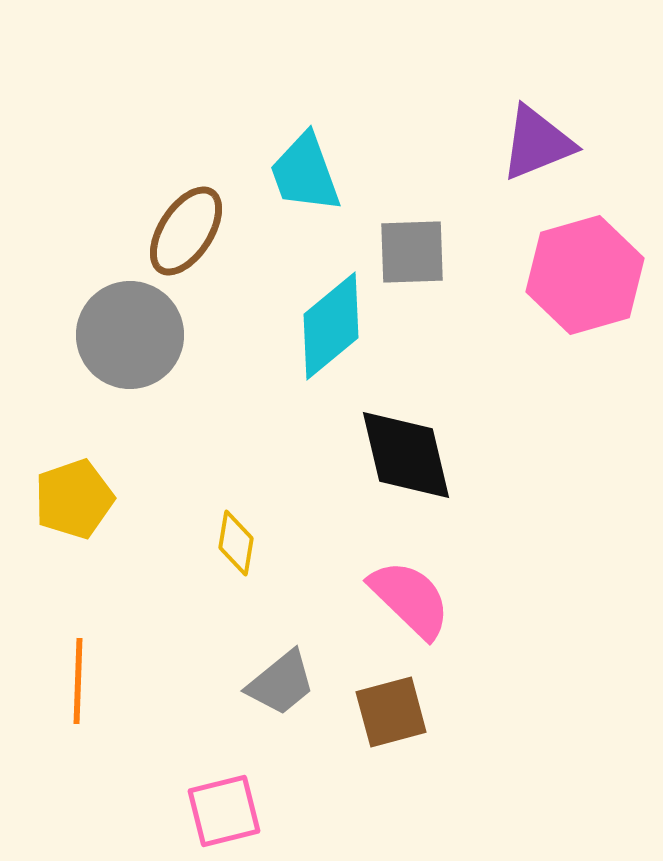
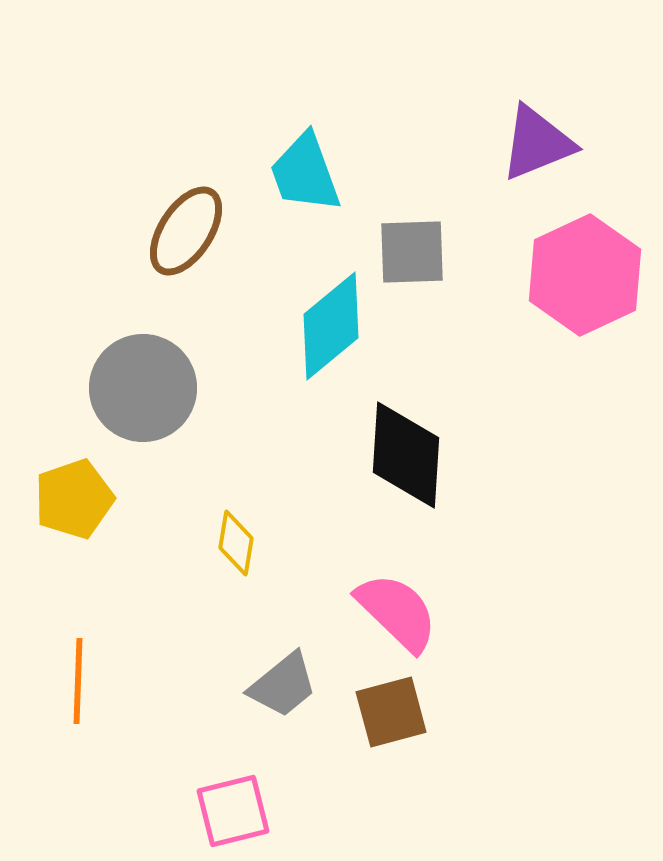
pink hexagon: rotated 9 degrees counterclockwise
gray circle: moved 13 px right, 53 px down
black diamond: rotated 17 degrees clockwise
pink semicircle: moved 13 px left, 13 px down
gray trapezoid: moved 2 px right, 2 px down
pink square: moved 9 px right
